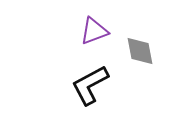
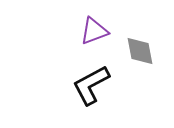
black L-shape: moved 1 px right
